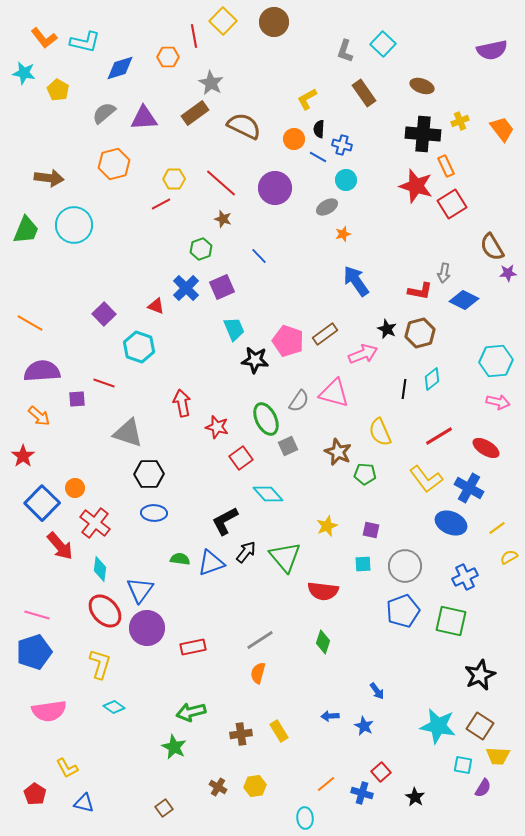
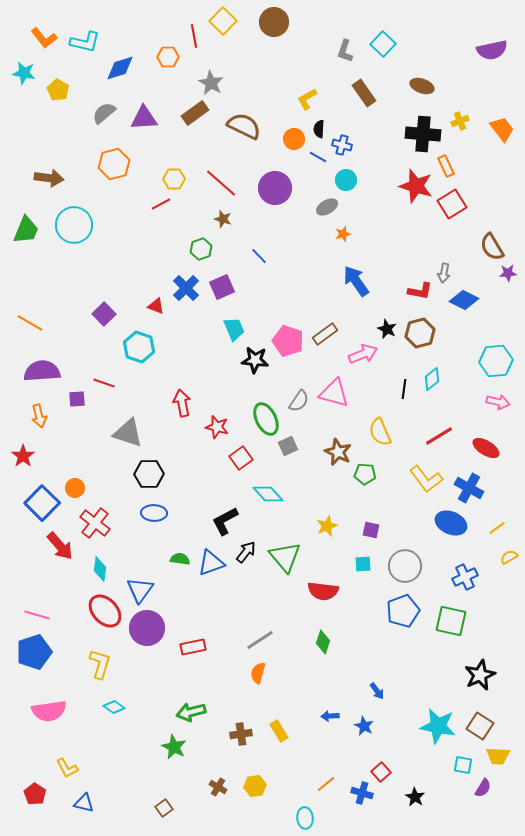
orange arrow at (39, 416): rotated 35 degrees clockwise
